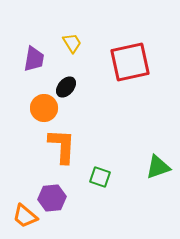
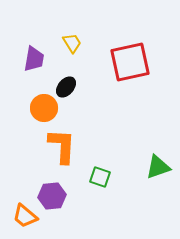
purple hexagon: moved 2 px up
